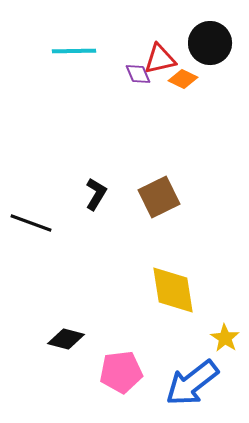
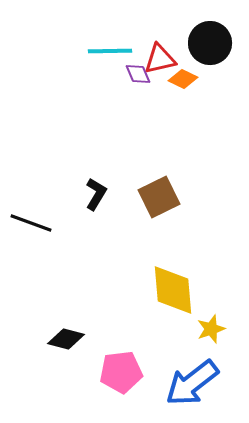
cyan line: moved 36 px right
yellow diamond: rotated 4 degrees clockwise
yellow star: moved 14 px left, 9 px up; rotated 20 degrees clockwise
